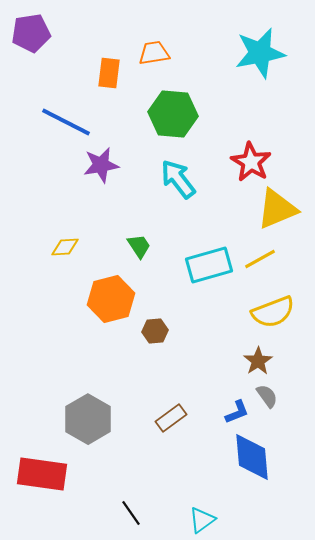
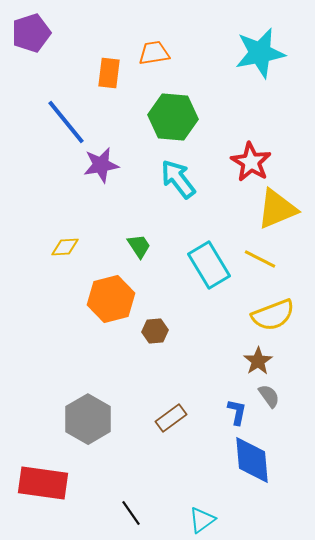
purple pentagon: rotated 9 degrees counterclockwise
green hexagon: moved 3 px down
blue line: rotated 24 degrees clockwise
yellow line: rotated 56 degrees clockwise
cyan rectangle: rotated 75 degrees clockwise
yellow semicircle: moved 3 px down
gray semicircle: moved 2 px right
blue L-shape: rotated 56 degrees counterclockwise
blue diamond: moved 3 px down
red rectangle: moved 1 px right, 9 px down
